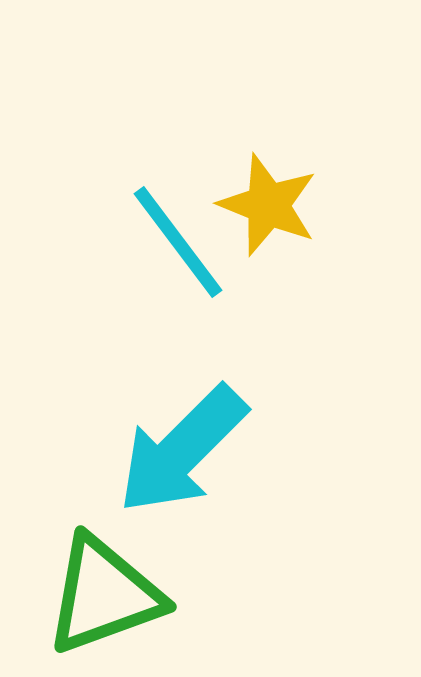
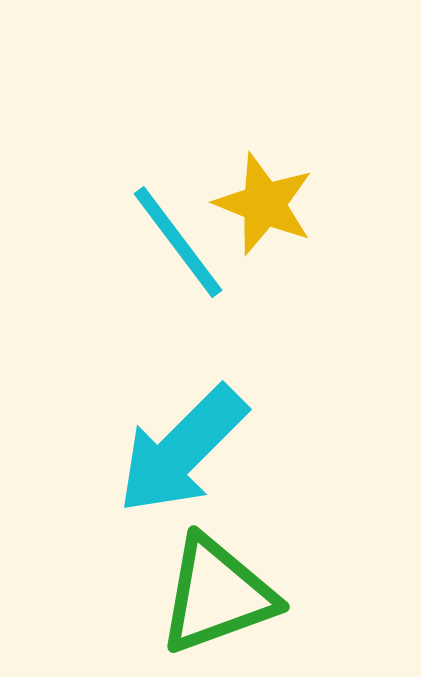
yellow star: moved 4 px left, 1 px up
green triangle: moved 113 px right
